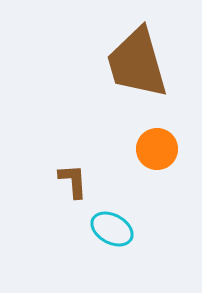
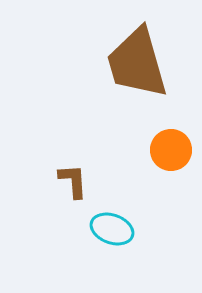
orange circle: moved 14 px right, 1 px down
cyan ellipse: rotated 9 degrees counterclockwise
